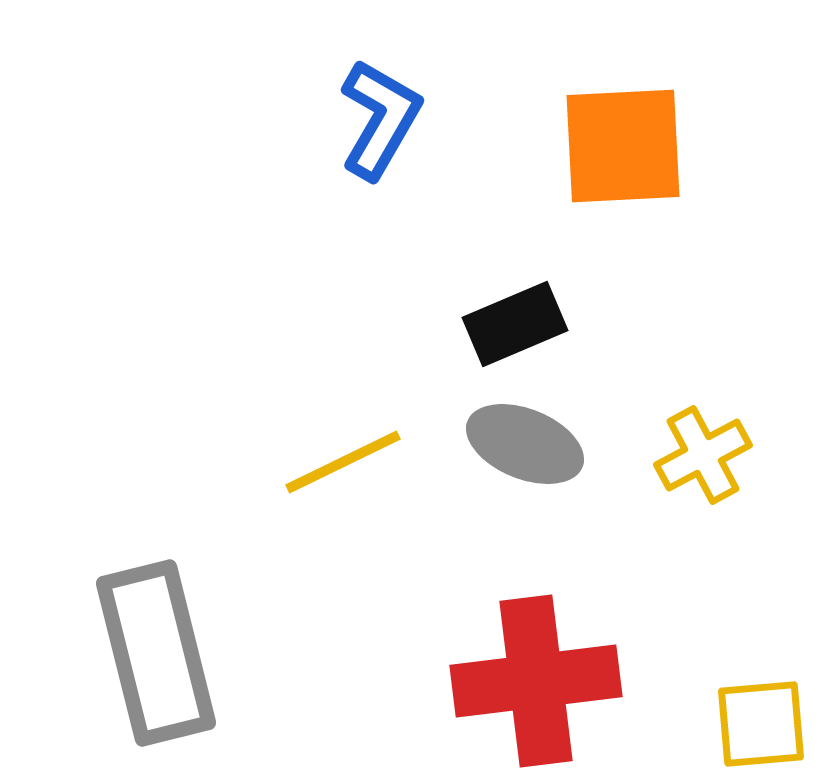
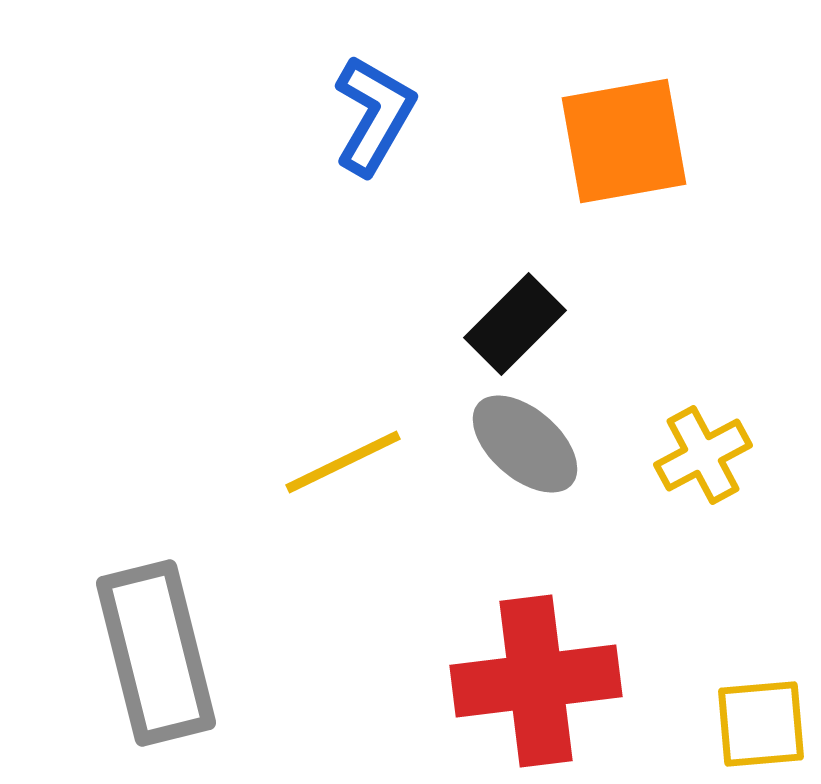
blue L-shape: moved 6 px left, 4 px up
orange square: moved 1 px right, 5 px up; rotated 7 degrees counterclockwise
black rectangle: rotated 22 degrees counterclockwise
gray ellipse: rotated 19 degrees clockwise
